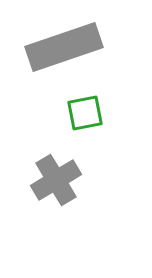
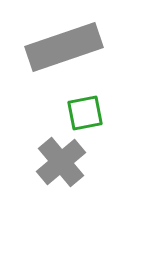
gray cross: moved 5 px right, 18 px up; rotated 9 degrees counterclockwise
